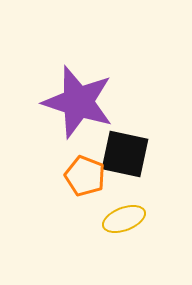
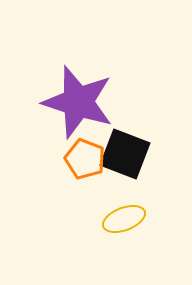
black square: rotated 9 degrees clockwise
orange pentagon: moved 17 px up
